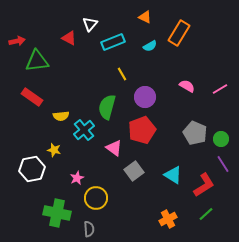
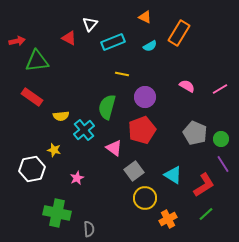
yellow line: rotated 48 degrees counterclockwise
yellow circle: moved 49 px right
